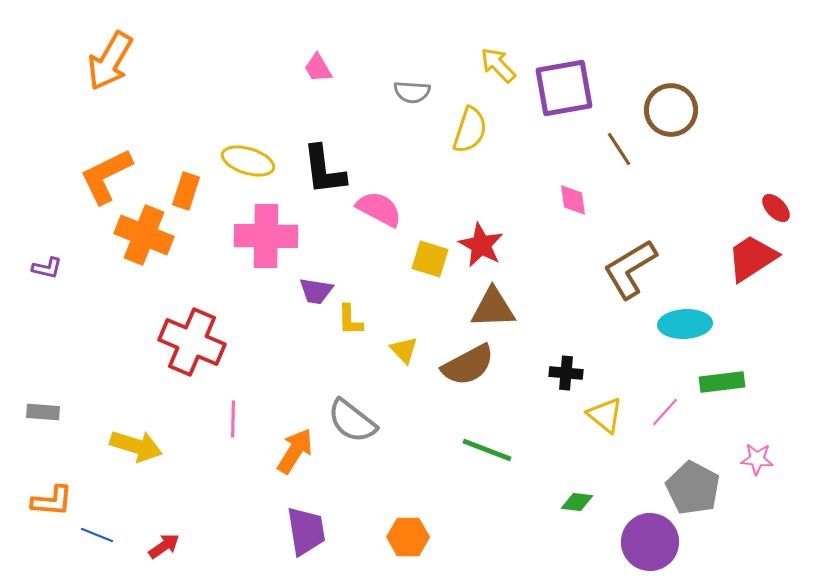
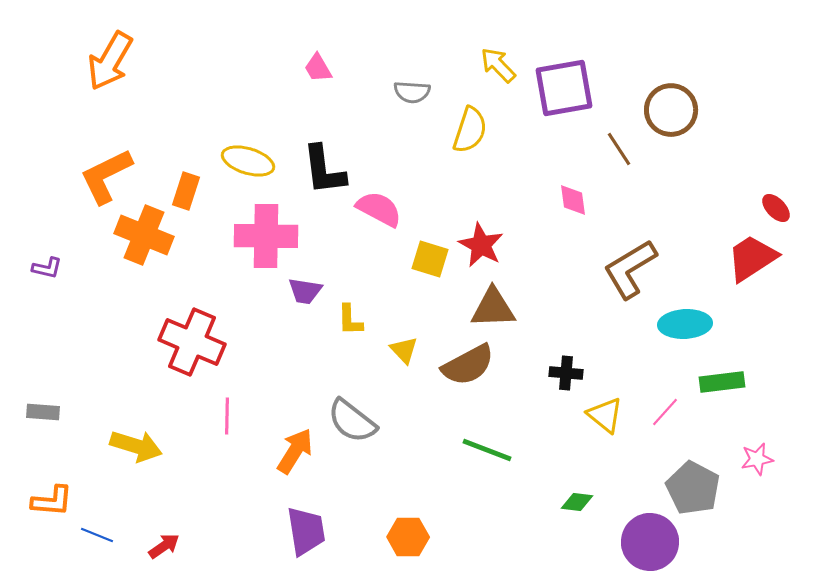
purple trapezoid at (316, 291): moved 11 px left
pink line at (233, 419): moved 6 px left, 3 px up
pink star at (757, 459): rotated 16 degrees counterclockwise
